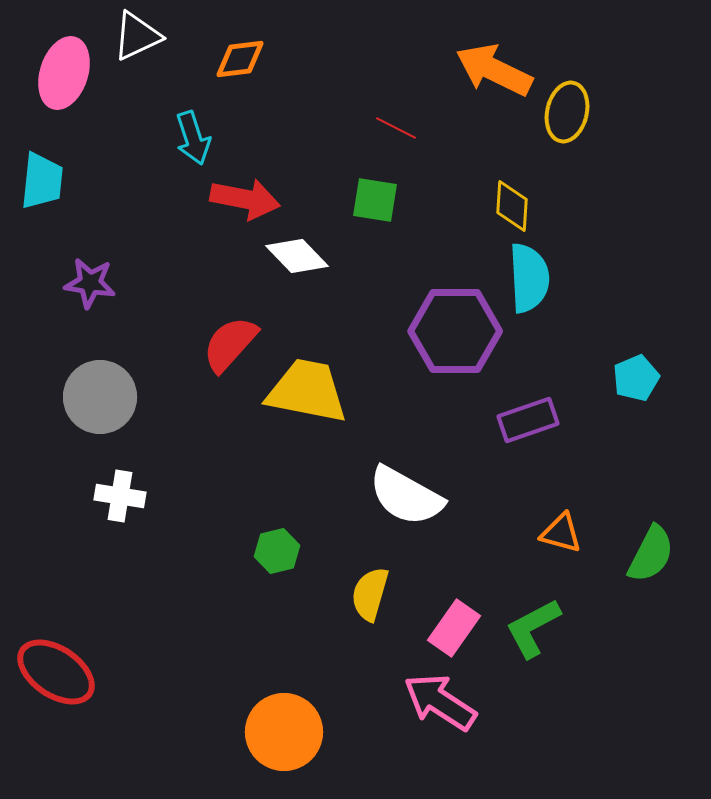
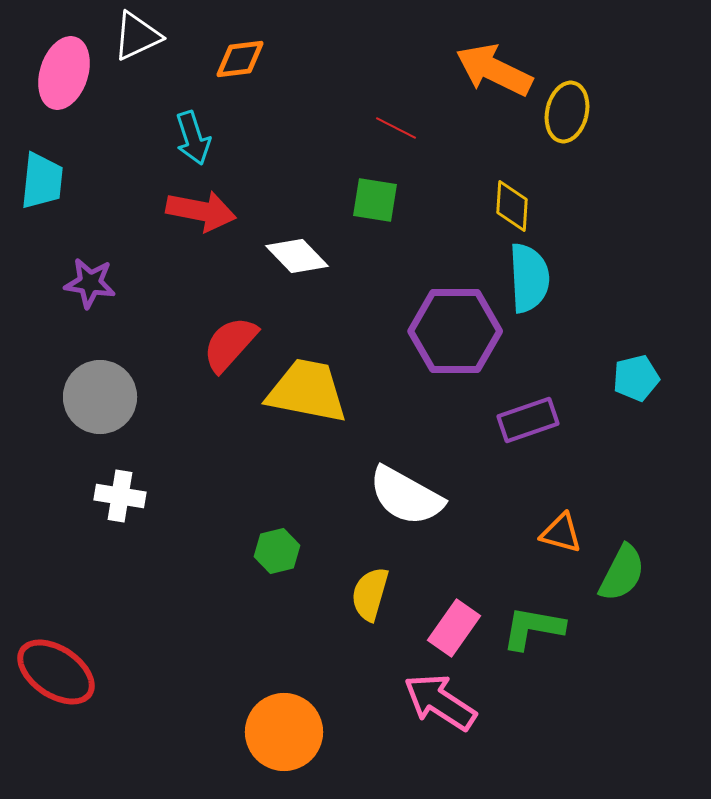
red arrow: moved 44 px left, 12 px down
cyan pentagon: rotated 9 degrees clockwise
green semicircle: moved 29 px left, 19 px down
green L-shape: rotated 38 degrees clockwise
